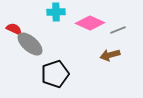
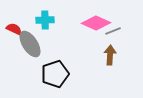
cyan cross: moved 11 px left, 8 px down
pink diamond: moved 6 px right
gray line: moved 5 px left, 1 px down
gray ellipse: rotated 16 degrees clockwise
brown arrow: rotated 108 degrees clockwise
